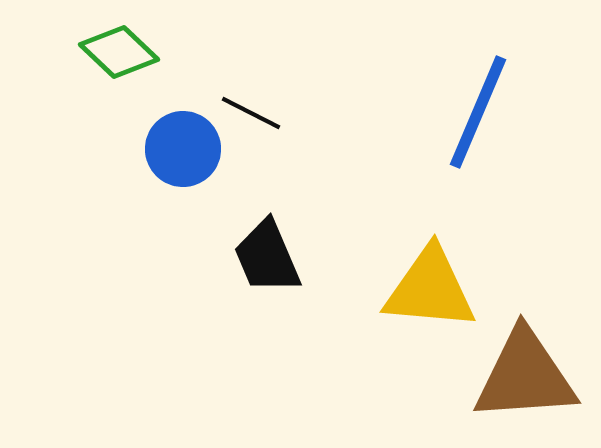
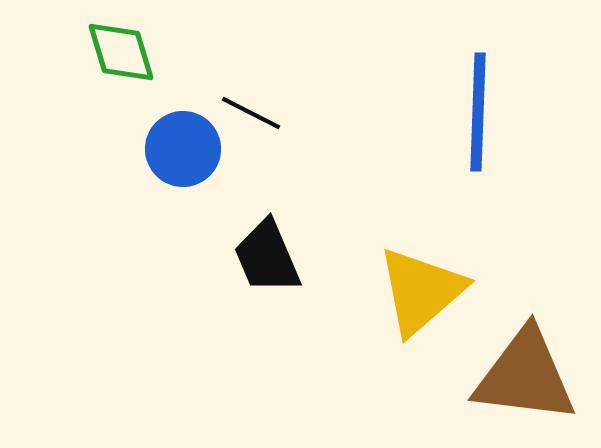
green diamond: moved 2 px right; rotated 30 degrees clockwise
blue line: rotated 21 degrees counterclockwise
yellow triangle: moved 9 px left, 2 px down; rotated 46 degrees counterclockwise
brown triangle: rotated 11 degrees clockwise
